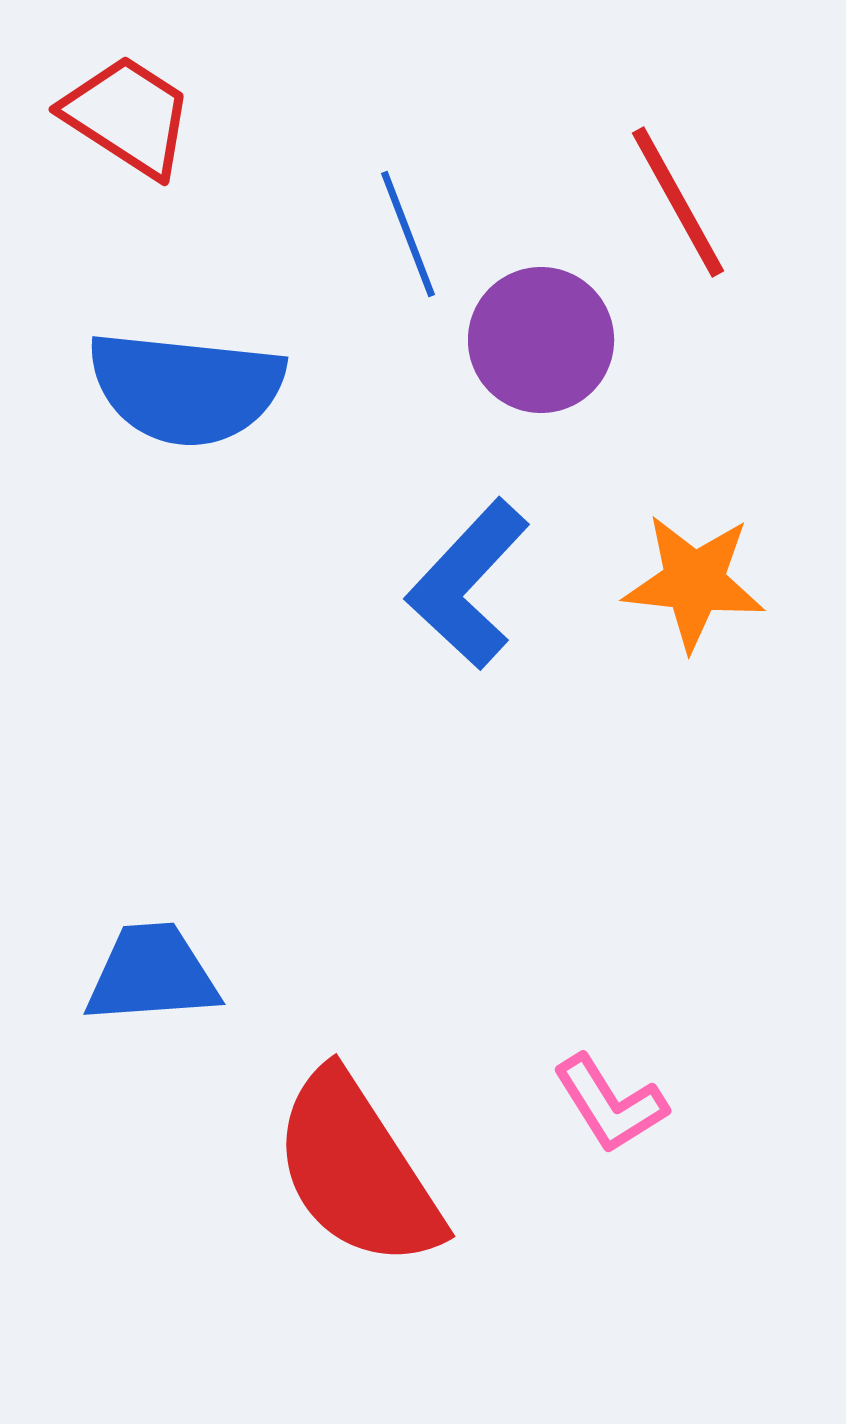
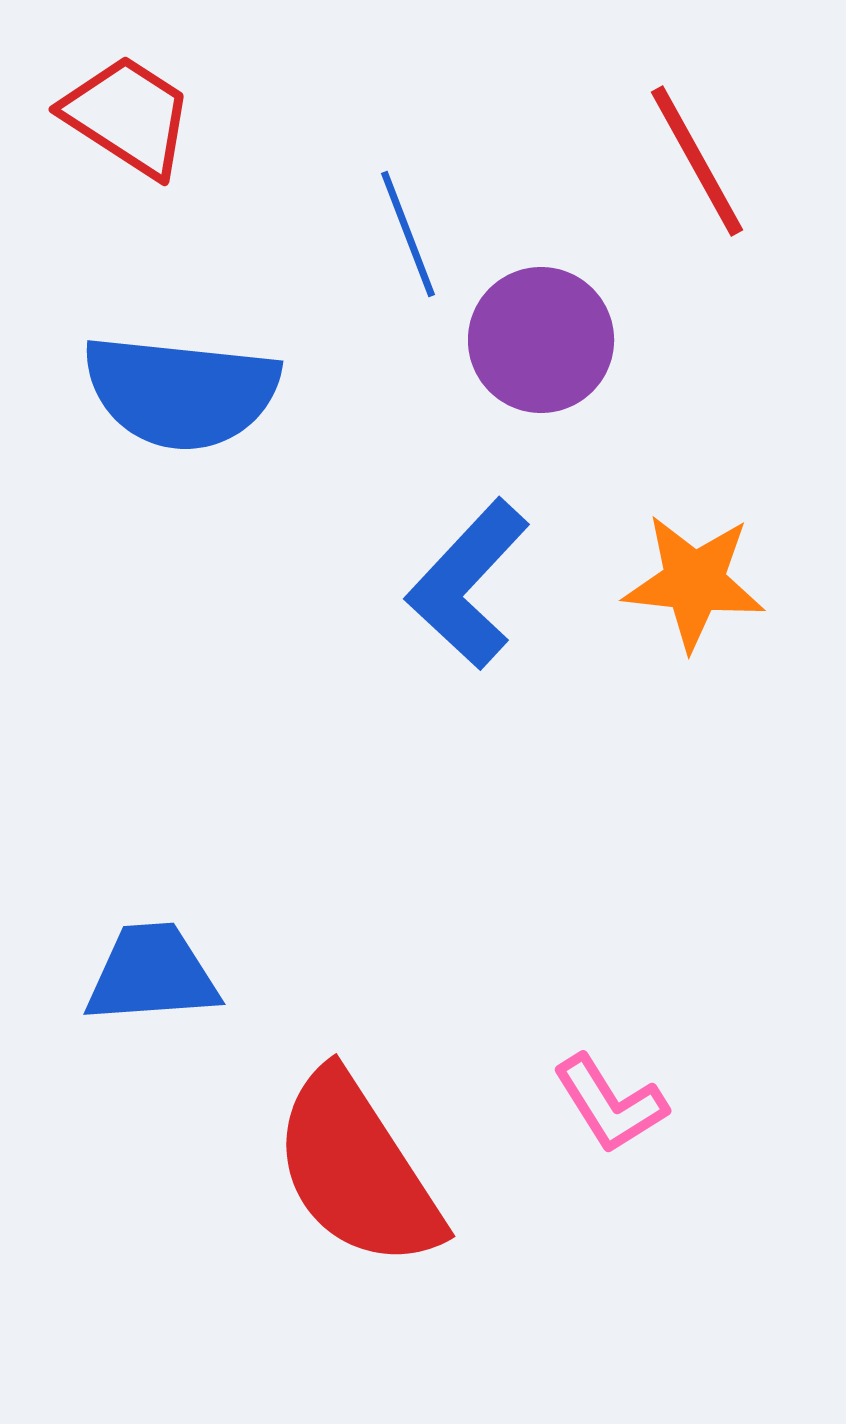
red line: moved 19 px right, 41 px up
blue semicircle: moved 5 px left, 4 px down
